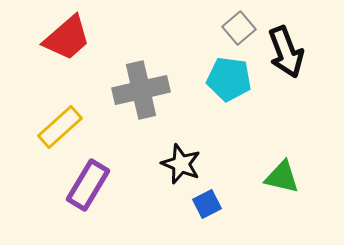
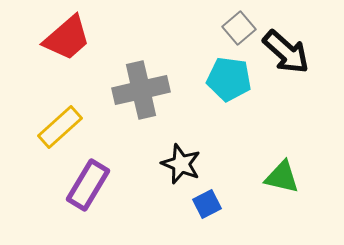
black arrow: rotated 27 degrees counterclockwise
